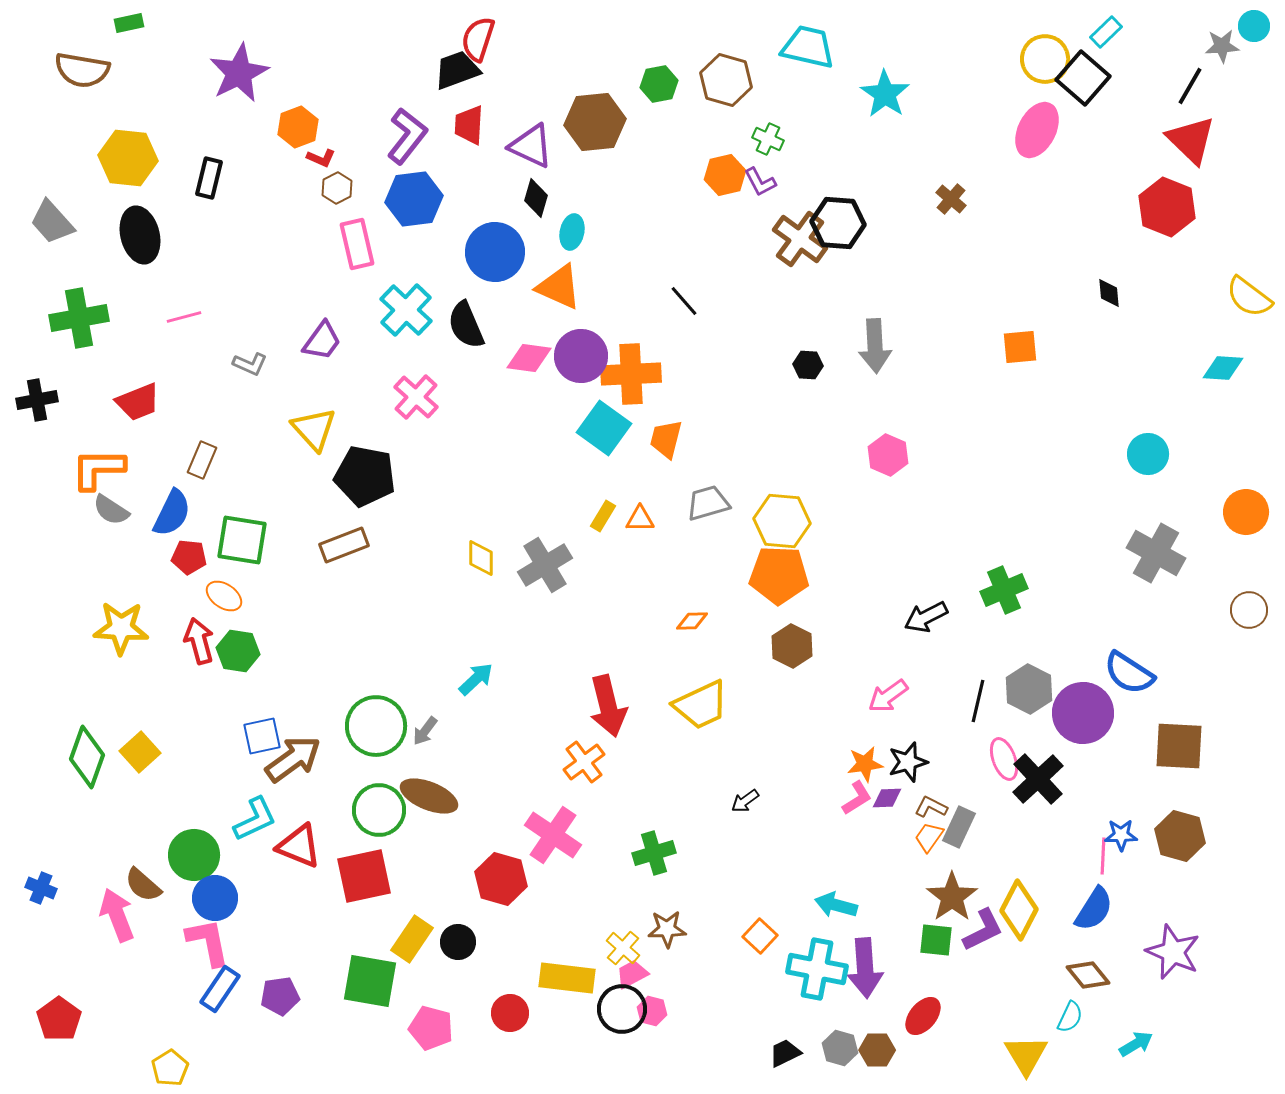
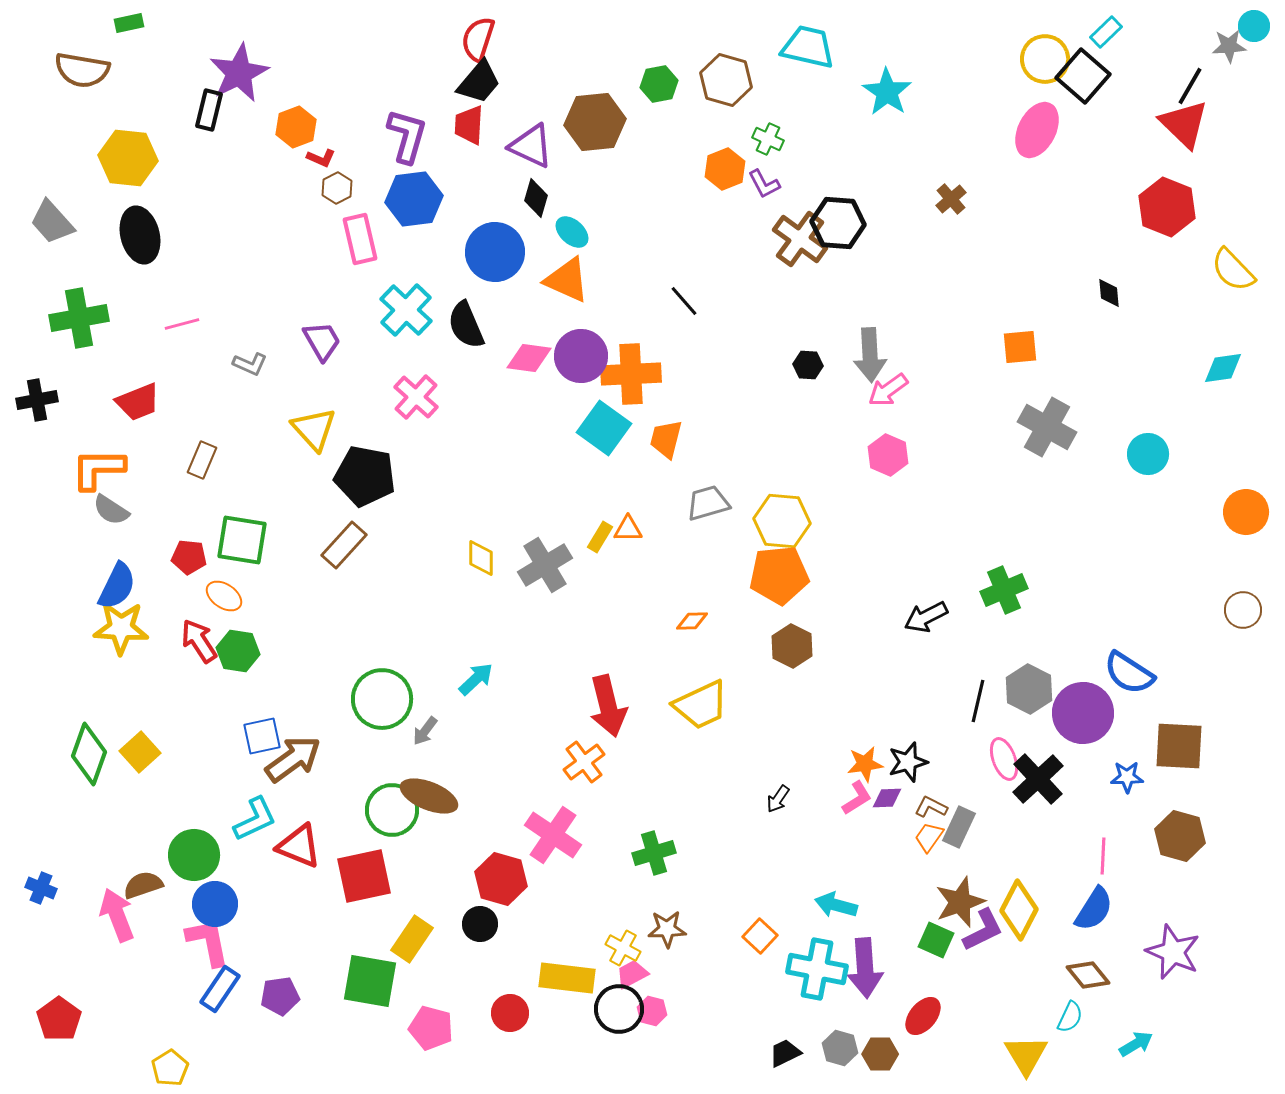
gray star at (1222, 46): moved 7 px right
black trapezoid at (457, 70): moved 22 px right, 12 px down; rotated 150 degrees clockwise
black square at (1083, 78): moved 2 px up
cyan star at (885, 94): moved 2 px right, 2 px up
orange hexagon at (298, 127): moved 2 px left
purple L-shape at (407, 136): rotated 22 degrees counterclockwise
red triangle at (1191, 140): moved 7 px left, 16 px up
orange hexagon at (725, 175): moved 6 px up; rotated 9 degrees counterclockwise
black rectangle at (209, 178): moved 68 px up
purple L-shape at (760, 182): moved 4 px right, 2 px down
brown cross at (951, 199): rotated 8 degrees clockwise
cyan ellipse at (572, 232): rotated 60 degrees counterclockwise
pink rectangle at (357, 244): moved 3 px right, 5 px up
orange triangle at (559, 287): moved 8 px right, 7 px up
yellow semicircle at (1249, 297): moved 16 px left, 27 px up; rotated 9 degrees clockwise
pink line at (184, 317): moved 2 px left, 7 px down
purple trapezoid at (322, 341): rotated 66 degrees counterclockwise
gray arrow at (875, 346): moved 5 px left, 9 px down
cyan diamond at (1223, 368): rotated 12 degrees counterclockwise
blue semicircle at (172, 513): moved 55 px left, 73 px down
yellow rectangle at (603, 516): moved 3 px left, 21 px down
orange triangle at (640, 519): moved 12 px left, 10 px down
brown rectangle at (344, 545): rotated 27 degrees counterclockwise
gray cross at (1156, 553): moved 109 px left, 126 px up
orange pentagon at (779, 575): rotated 8 degrees counterclockwise
brown circle at (1249, 610): moved 6 px left
red arrow at (199, 641): rotated 18 degrees counterclockwise
pink arrow at (888, 696): moved 306 px up
green circle at (376, 726): moved 6 px right, 27 px up
green diamond at (87, 757): moved 2 px right, 3 px up
black arrow at (745, 801): moved 33 px right, 2 px up; rotated 20 degrees counterclockwise
green circle at (379, 810): moved 13 px right
blue star at (1121, 835): moved 6 px right, 58 px up
brown semicircle at (143, 885): rotated 120 degrees clockwise
brown star at (952, 897): moved 8 px right, 5 px down; rotated 15 degrees clockwise
blue circle at (215, 898): moved 6 px down
green square at (936, 940): rotated 18 degrees clockwise
black circle at (458, 942): moved 22 px right, 18 px up
yellow cross at (623, 948): rotated 12 degrees counterclockwise
black circle at (622, 1009): moved 3 px left
brown hexagon at (877, 1050): moved 3 px right, 4 px down
